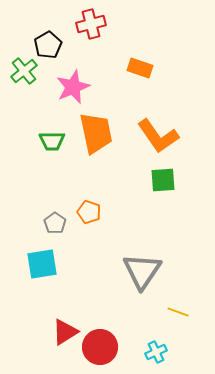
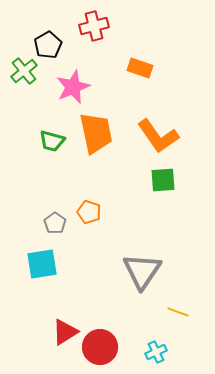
red cross: moved 3 px right, 2 px down
green trapezoid: rotated 16 degrees clockwise
